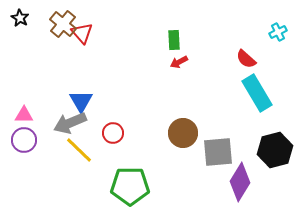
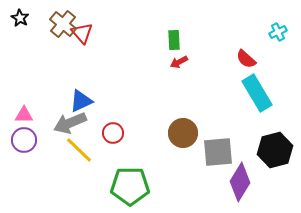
blue triangle: rotated 35 degrees clockwise
